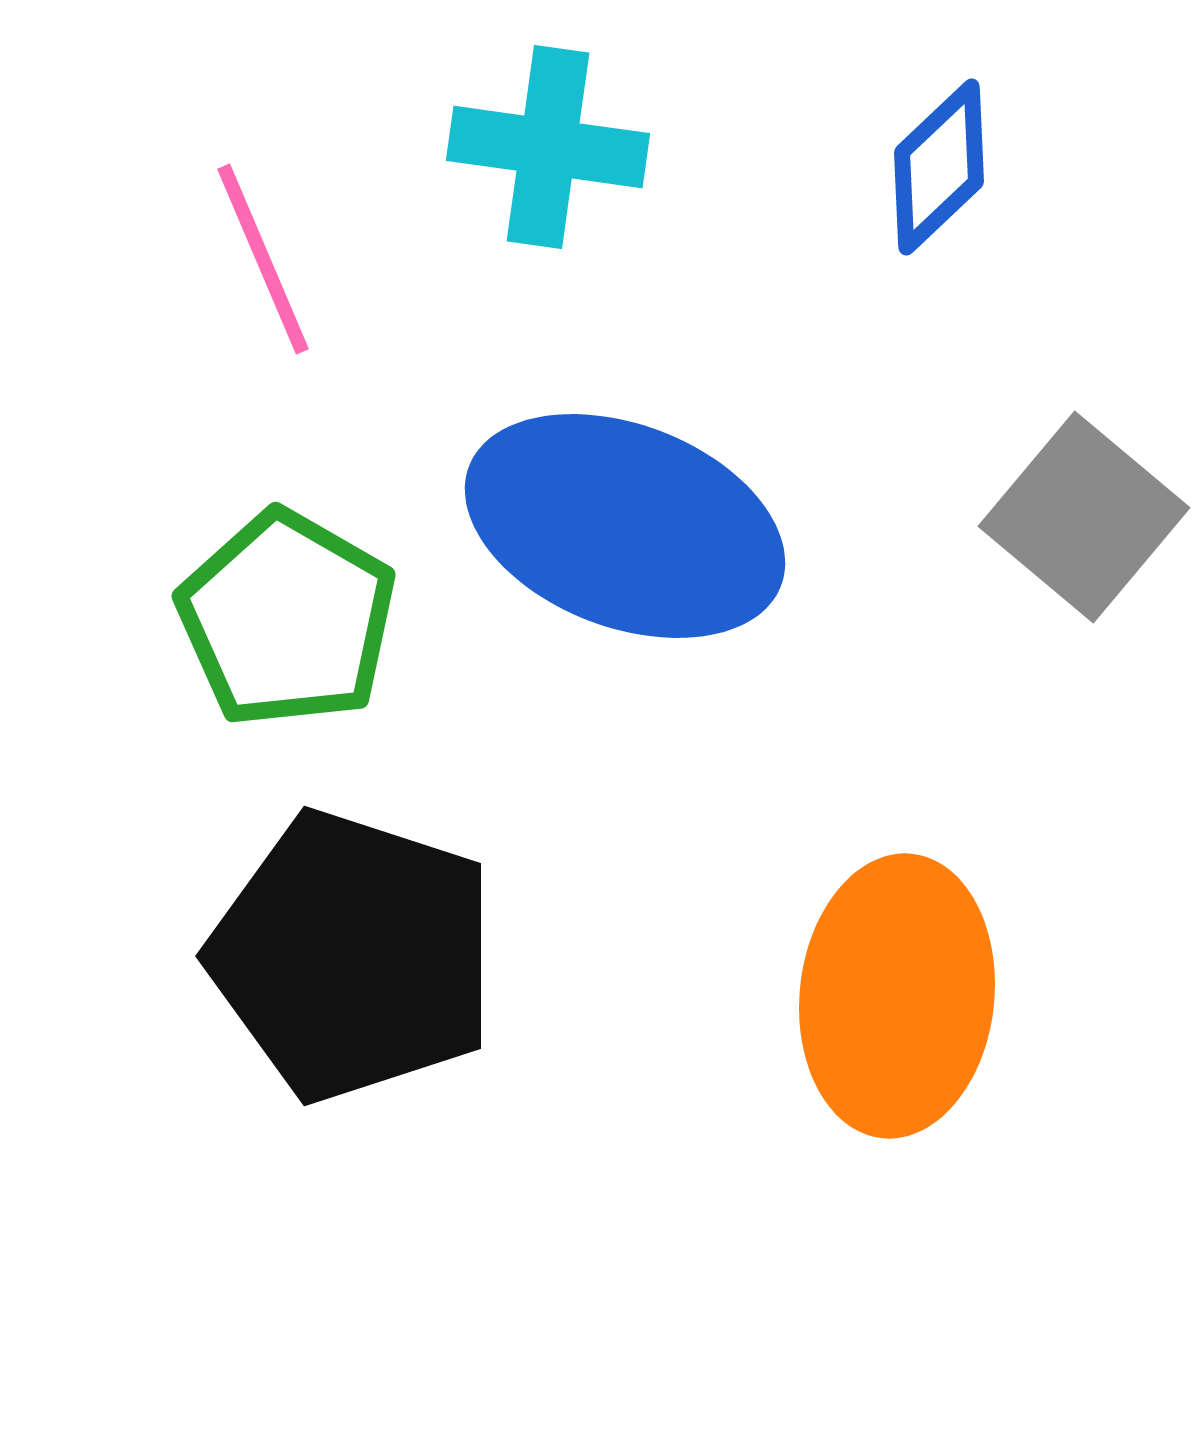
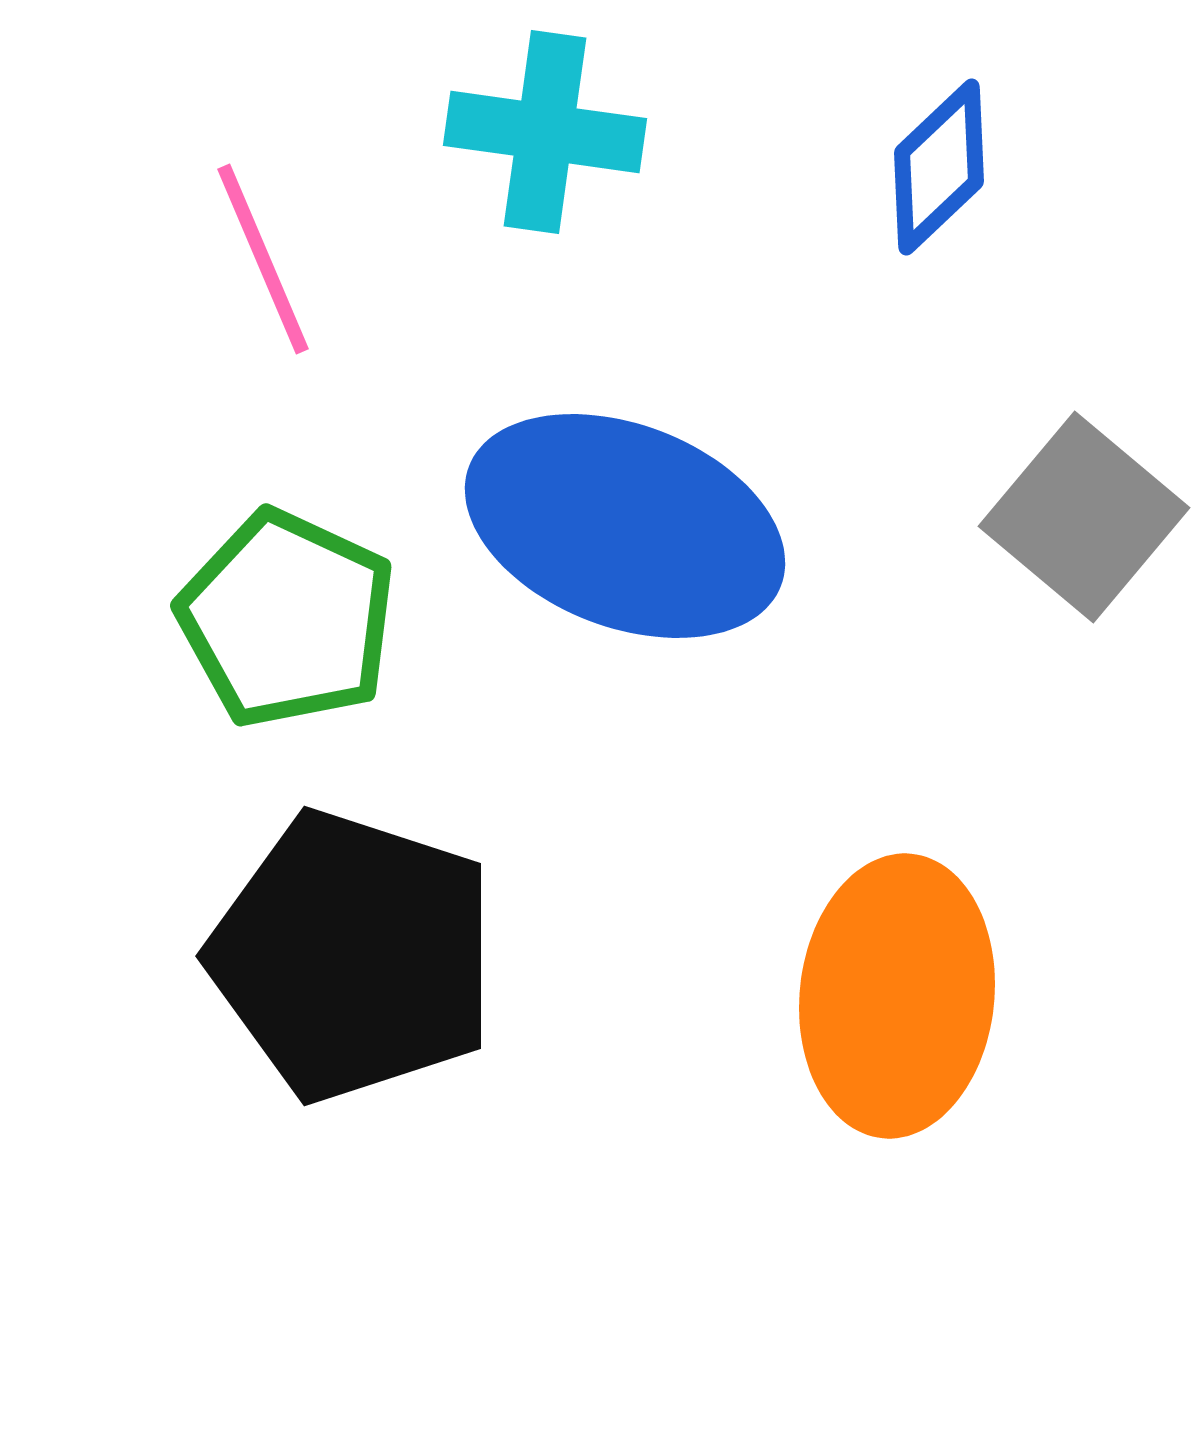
cyan cross: moved 3 px left, 15 px up
green pentagon: rotated 5 degrees counterclockwise
